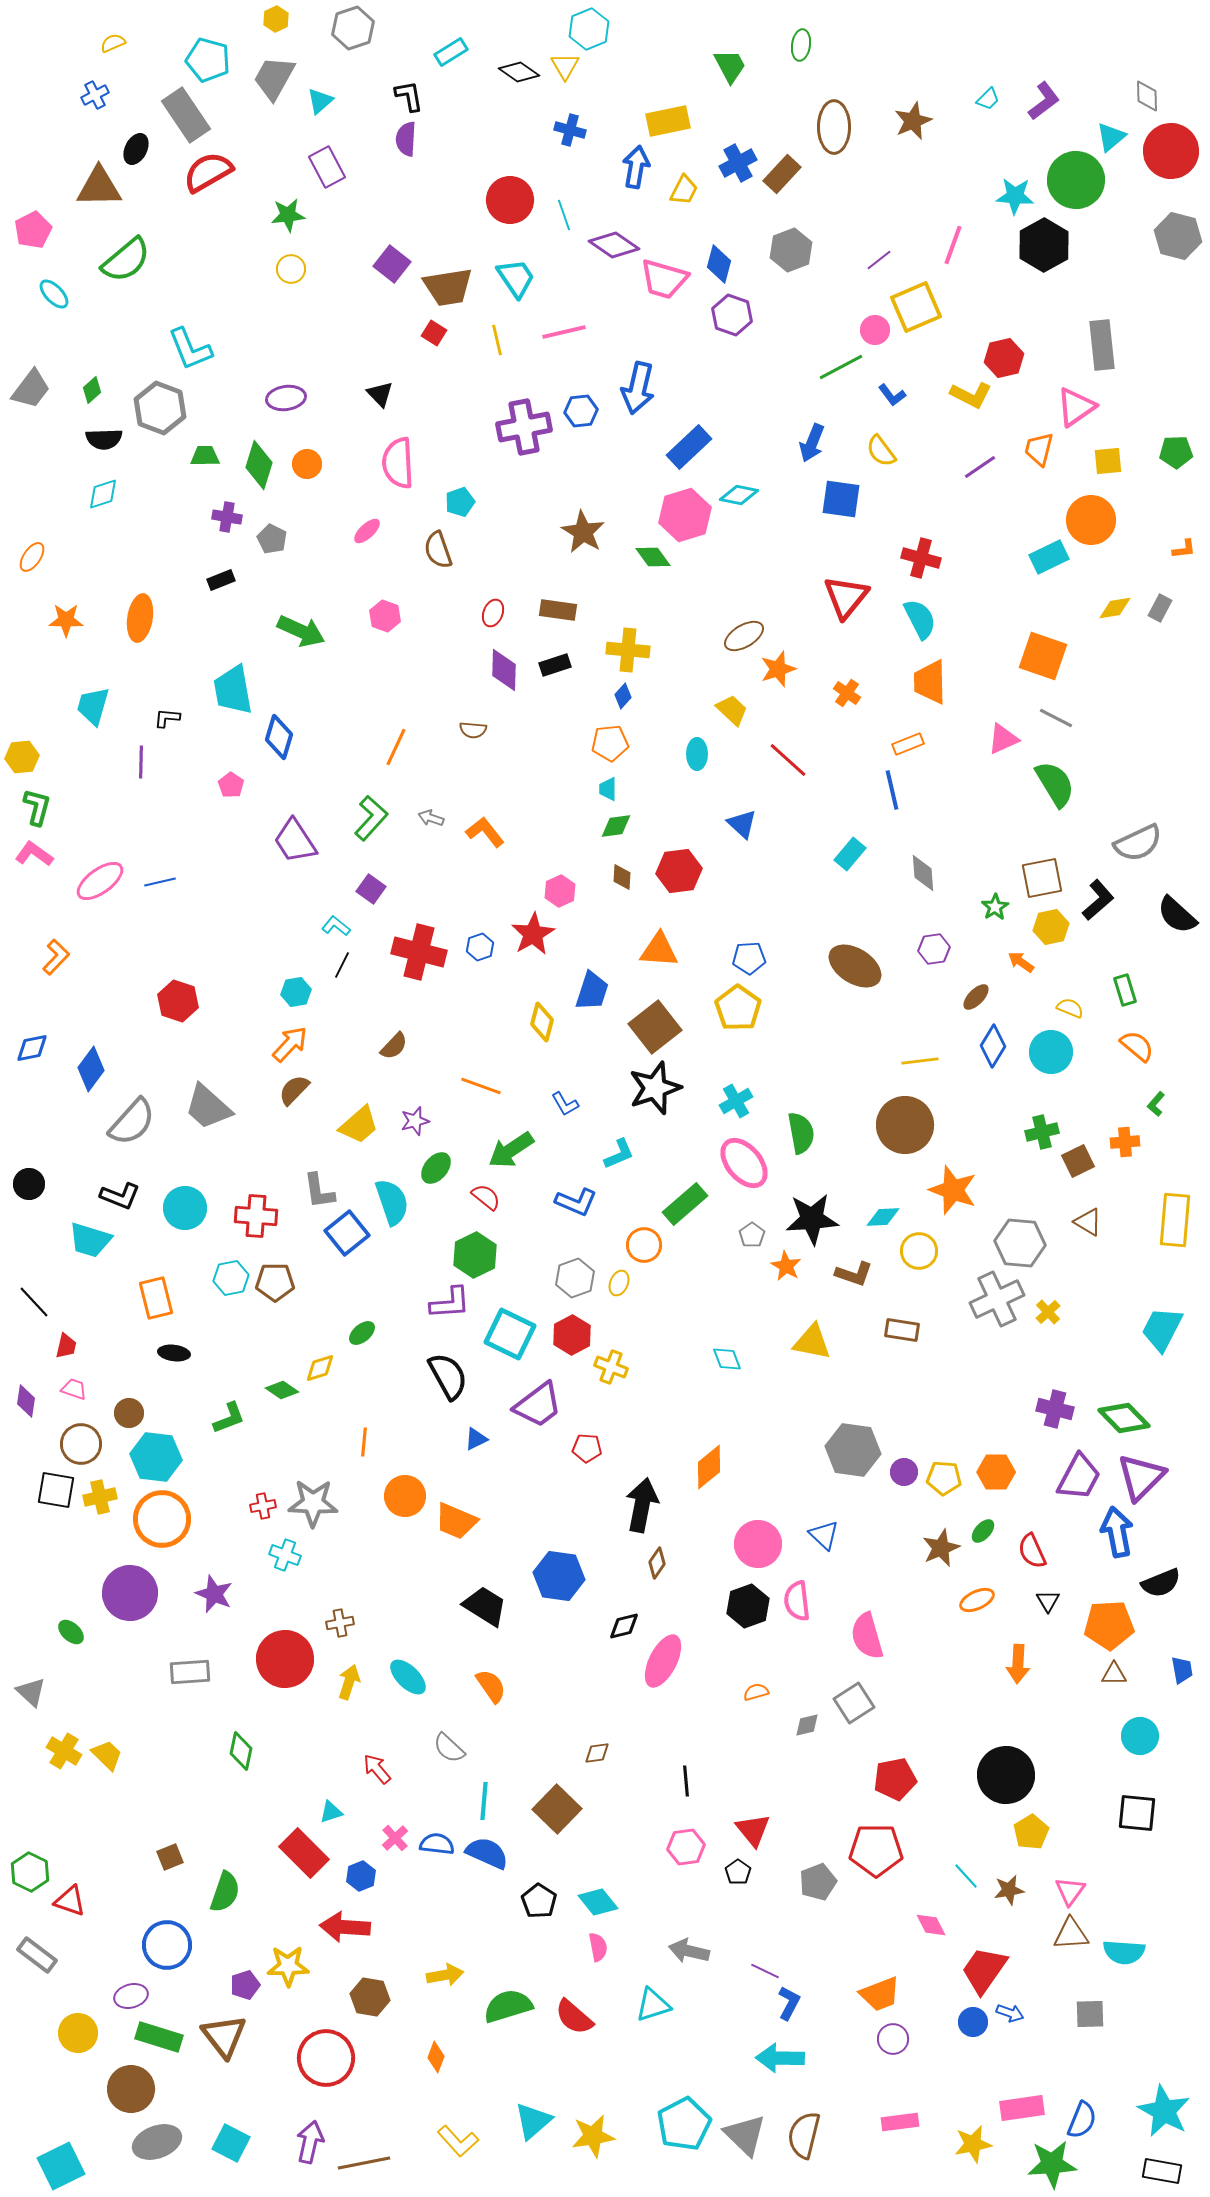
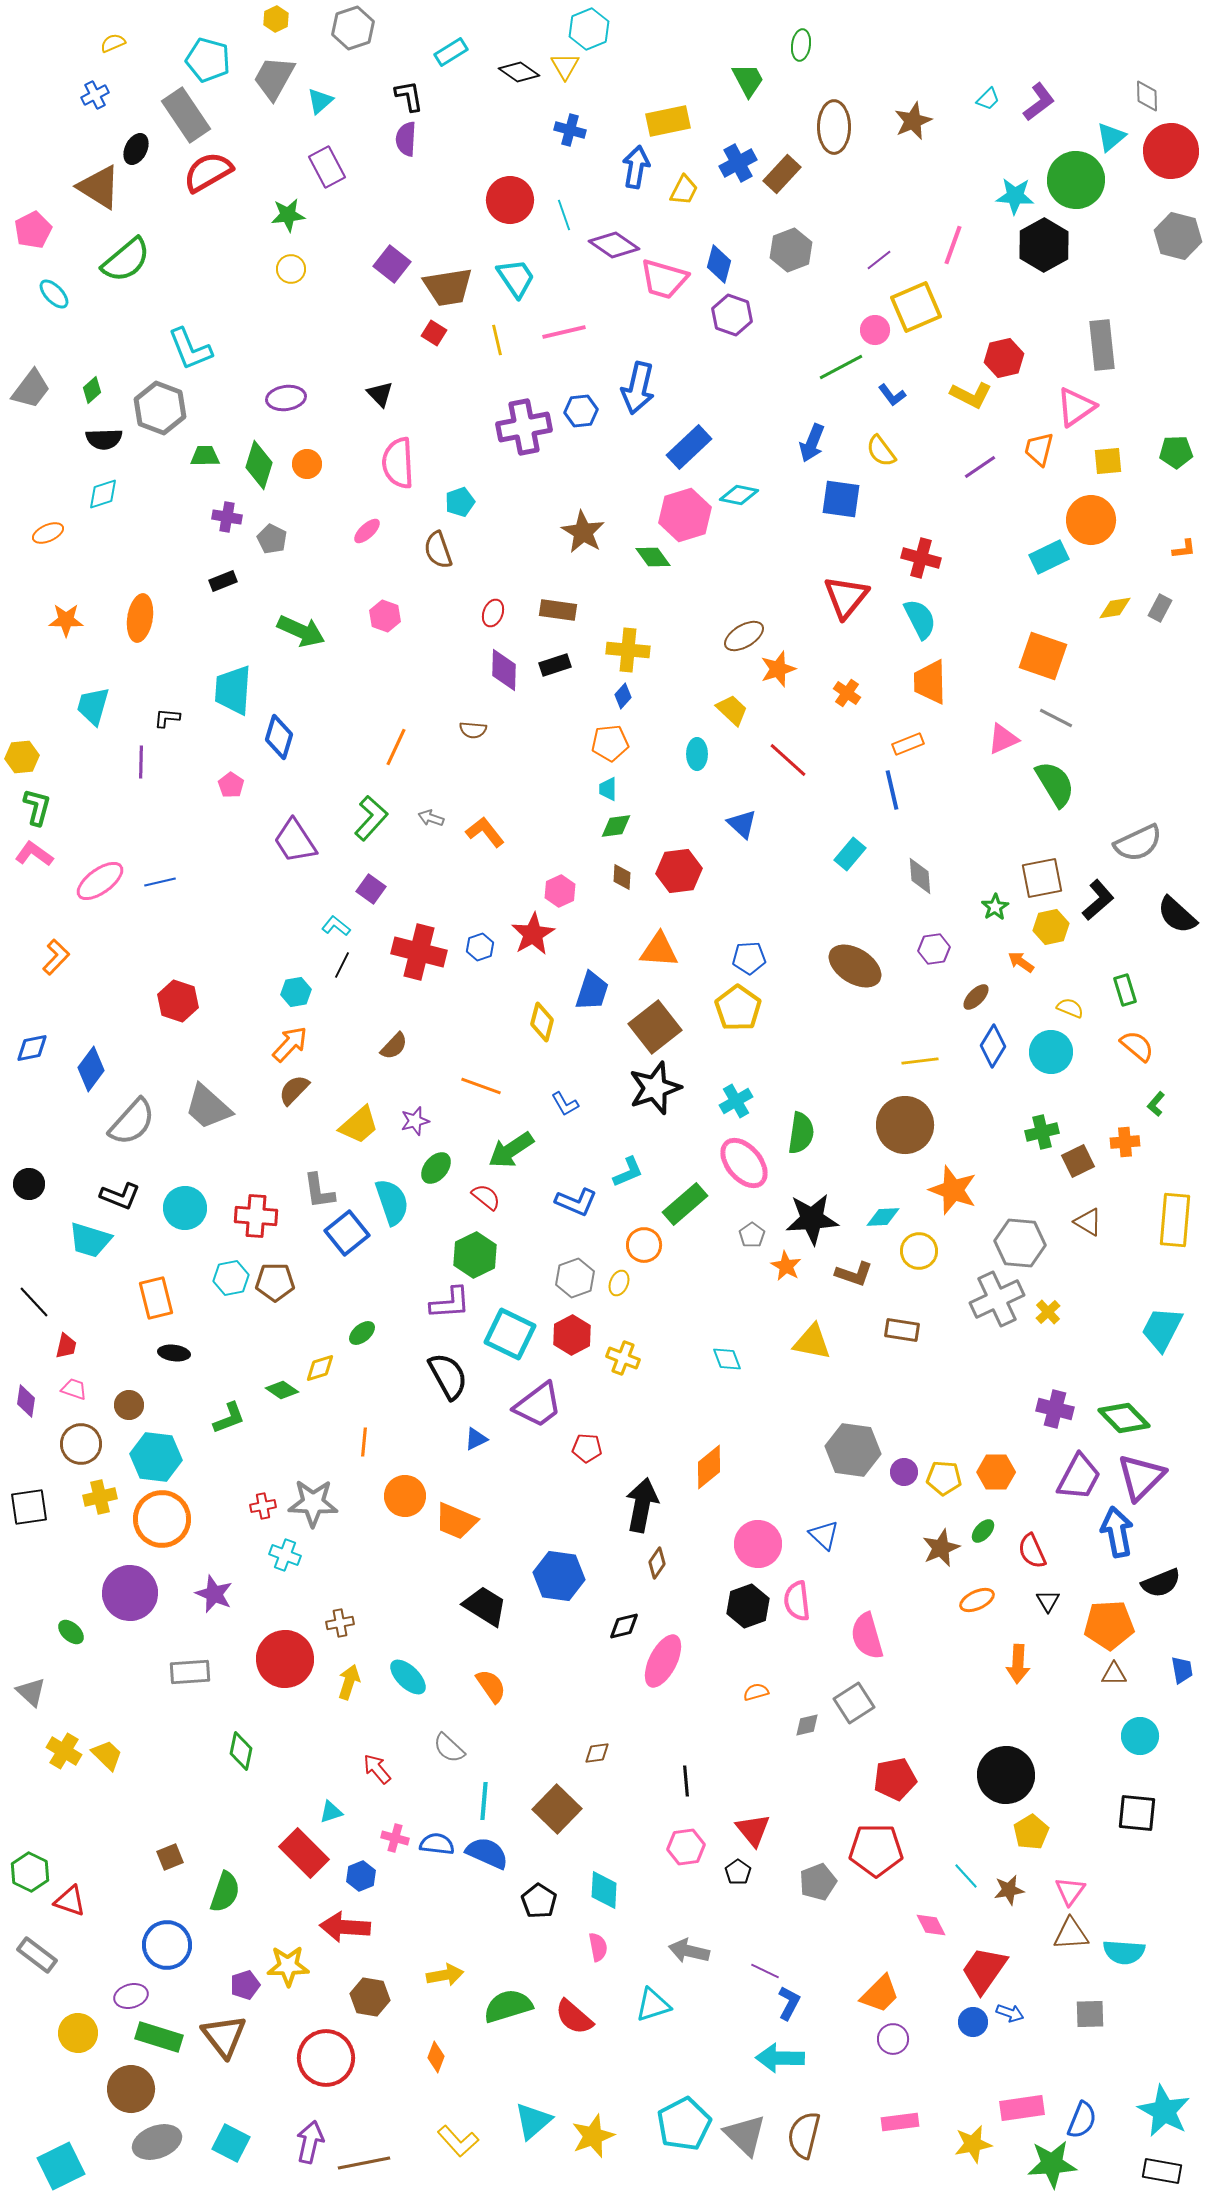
green trapezoid at (730, 66): moved 18 px right, 14 px down
purple L-shape at (1044, 101): moved 5 px left, 1 px down
brown triangle at (99, 187): rotated 33 degrees clockwise
orange ellipse at (32, 557): moved 16 px right, 24 px up; rotated 32 degrees clockwise
black rectangle at (221, 580): moved 2 px right, 1 px down
cyan trapezoid at (233, 690): rotated 14 degrees clockwise
gray diamond at (923, 873): moved 3 px left, 3 px down
green semicircle at (801, 1133): rotated 18 degrees clockwise
cyan L-shape at (619, 1154): moved 9 px right, 18 px down
yellow cross at (611, 1367): moved 12 px right, 9 px up
brown circle at (129, 1413): moved 8 px up
black square at (56, 1490): moved 27 px left, 17 px down; rotated 18 degrees counterclockwise
pink cross at (395, 1838): rotated 32 degrees counterclockwise
cyan diamond at (598, 1902): moved 6 px right, 12 px up; rotated 42 degrees clockwise
orange trapezoid at (880, 1994): rotated 24 degrees counterclockwise
yellow star at (593, 2136): rotated 12 degrees counterclockwise
